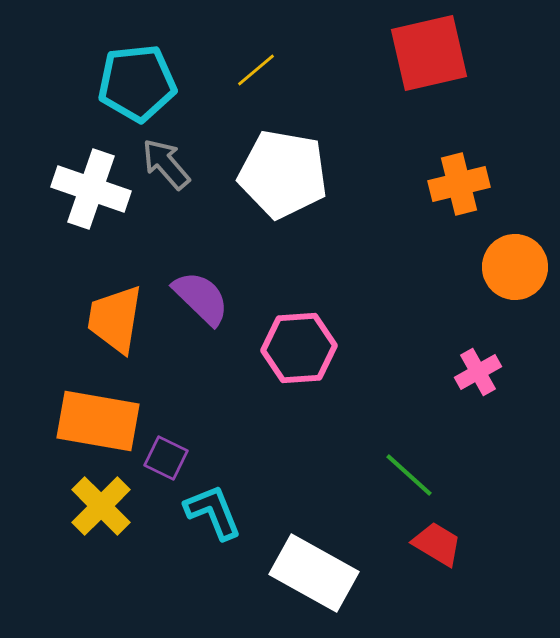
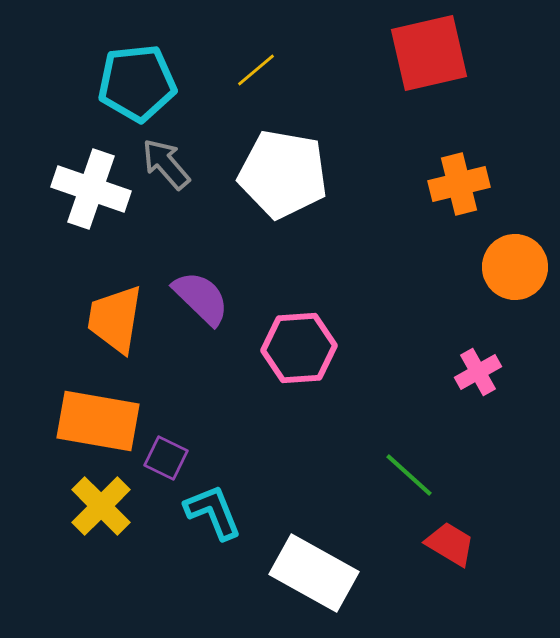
red trapezoid: moved 13 px right
